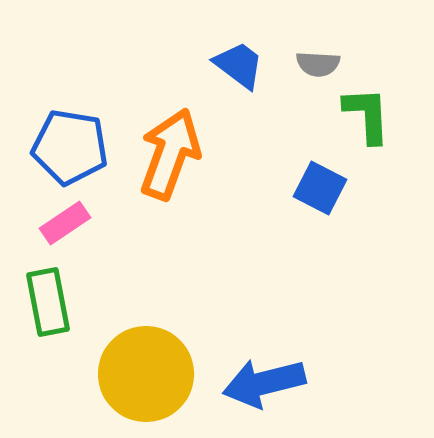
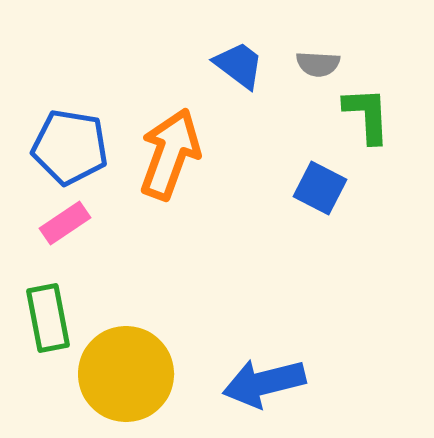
green rectangle: moved 16 px down
yellow circle: moved 20 px left
